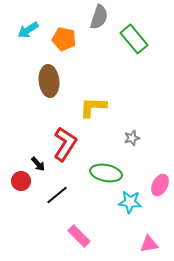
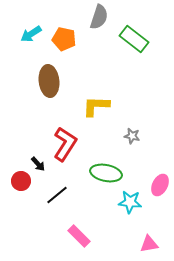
cyan arrow: moved 3 px right, 4 px down
green rectangle: rotated 12 degrees counterclockwise
yellow L-shape: moved 3 px right, 1 px up
gray star: moved 2 px up; rotated 28 degrees clockwise
